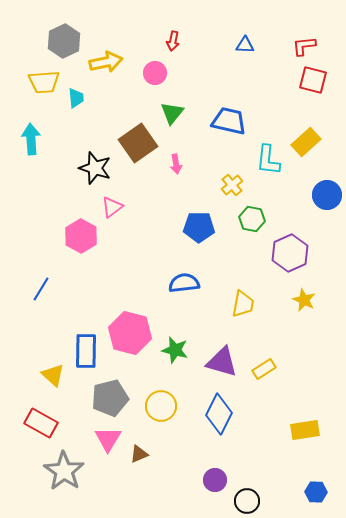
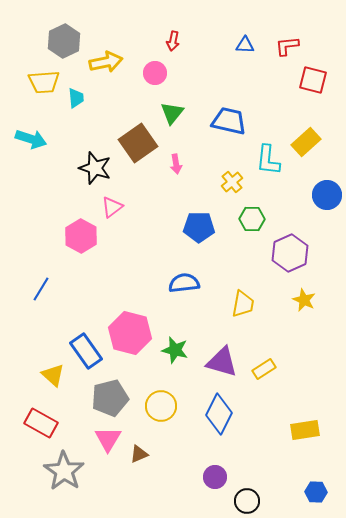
red L-shape at (304, 46): moved 17 px left
cyan arrow at (31, 139): rotated 112 degrees clockwise
yellow cross at (232, 185): moved 3 px up
green hexagon at (252, 219): rotated 10 degrees counterclockwise
blue rectangle at (86, 351): rotated 36 degrees counterclockwise
purple circle at (215, 480): moved 3 px up
